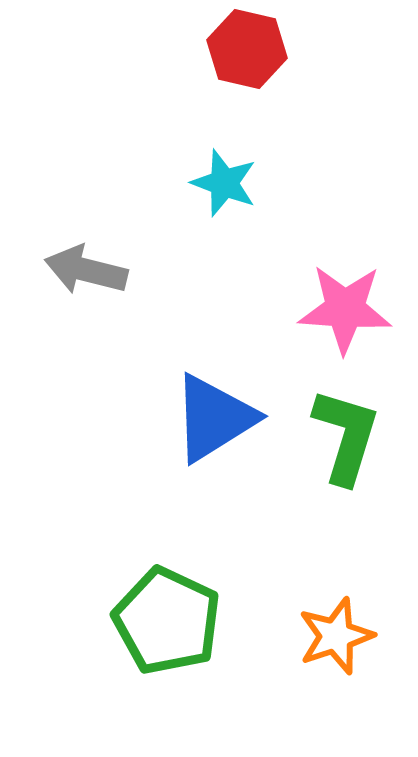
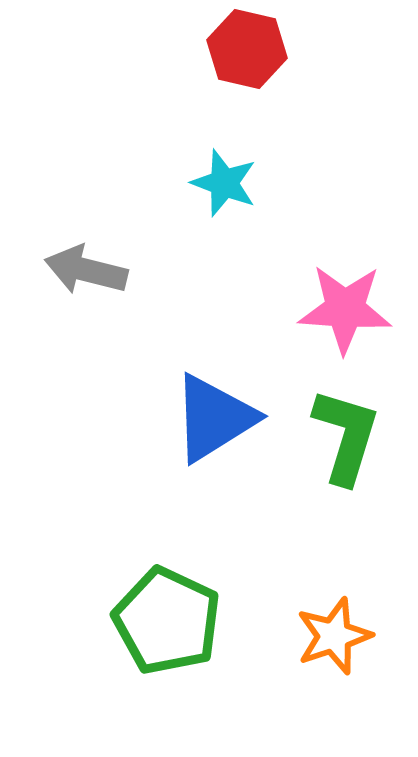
orange star: moved 2 px left
